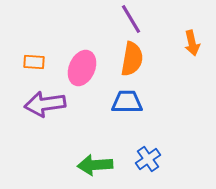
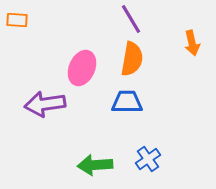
orange rectangle: moved 17 px left, 42 px up
